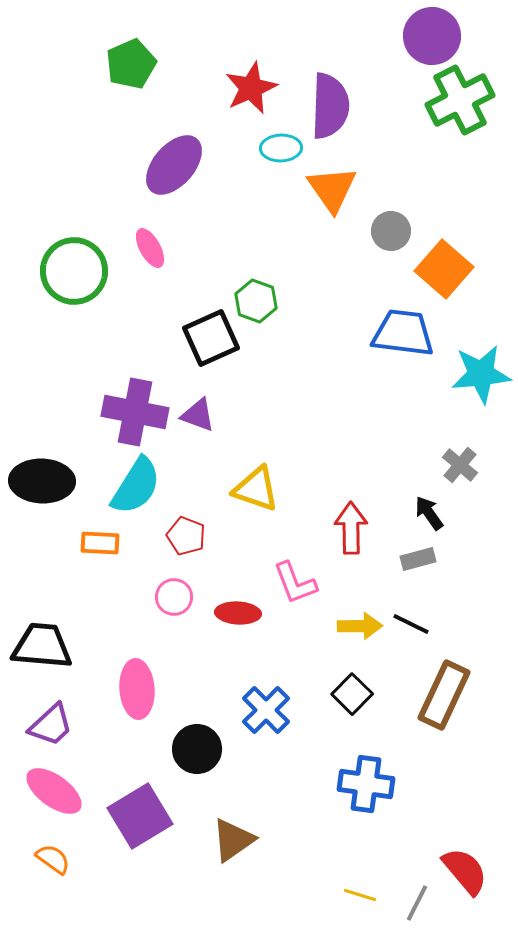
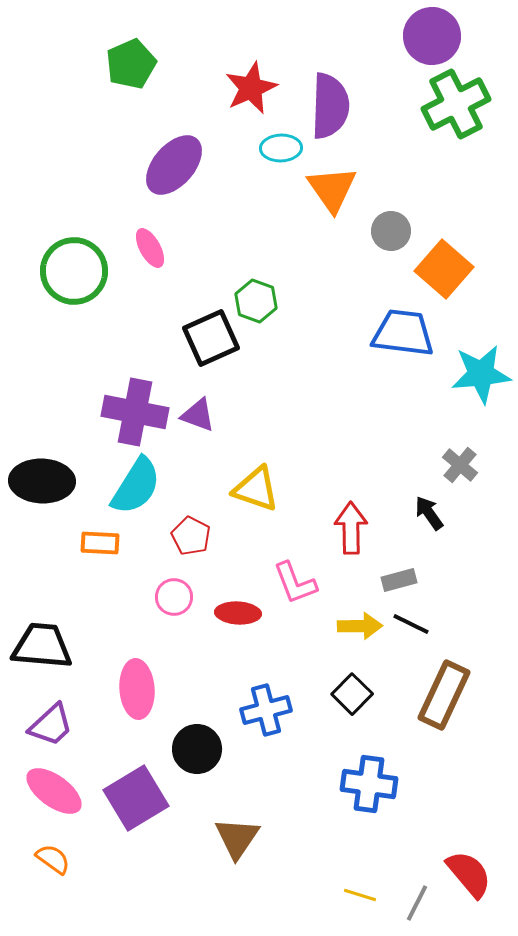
green cross at (460, 100): moved 4 px left, 4 px down
red pentagon at (186, 536): moved 5 px right; rotated 6 degrees clockwise
gray rectangle at (418, 559): moved 19 px left, 21 px down
blue cross at (266, 710): rotated 30 degrees clockwise
blue cross at (366, 784): moved 3 px right
purple square at (140, 816): moved 4 px left, 18 px up
brown triangle at (233, 840): moved 4 px right, 2 px up; rotated 21 degrees counterclockwise
red semicircle at (465, 871): moved 4 px right, 3 px down
